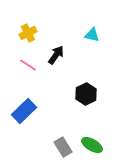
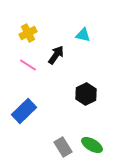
cyan triangle: moved 9 px left
